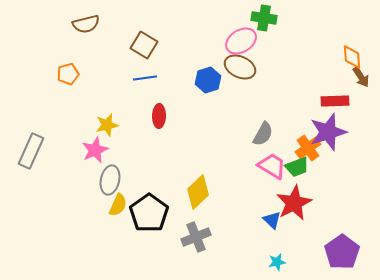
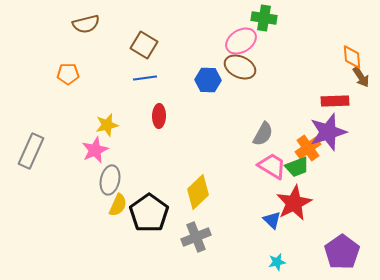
orange pentagon: rotated 15 degrees clockwise
blue hexagon: rotated 20 degrees clockwise
